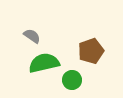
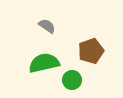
gray semicircle: moved 15 px right, 10 px up
